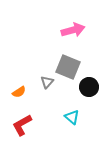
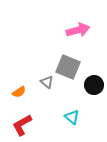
pink arrow: moved 5 px right
gray triangle: rotated 32 degrees counterclockwise
black circle: moved 5 px right, 2 px up
